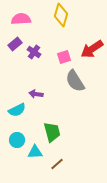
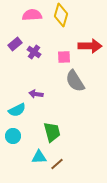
pink semicircle: moved 11 px right, 4 px up
red arrow: moved 2 px left, 3 px up; rotated 145 degrees counterclockwise
pink square: rotated 16 degrees clockwise
cyan circle: moved 4 px left, 4 px up
cyan triangle: moved 4 px right, 5 px down
